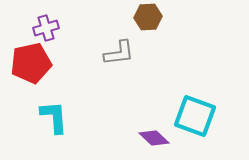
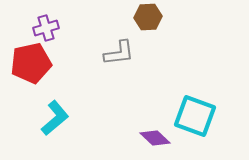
cyan L-shape: moved 1 px right, 1 px down; rotated 54 degrees clockwise
purple diamond: moved 1 px right
